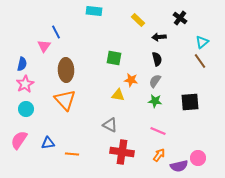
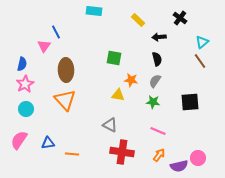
green star: moved 2 px left, 1 px down
